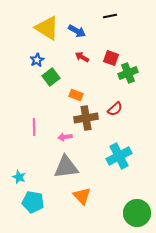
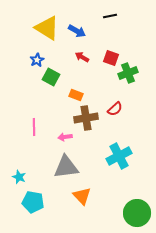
green square: rotated 24 degrees counterclockwise
